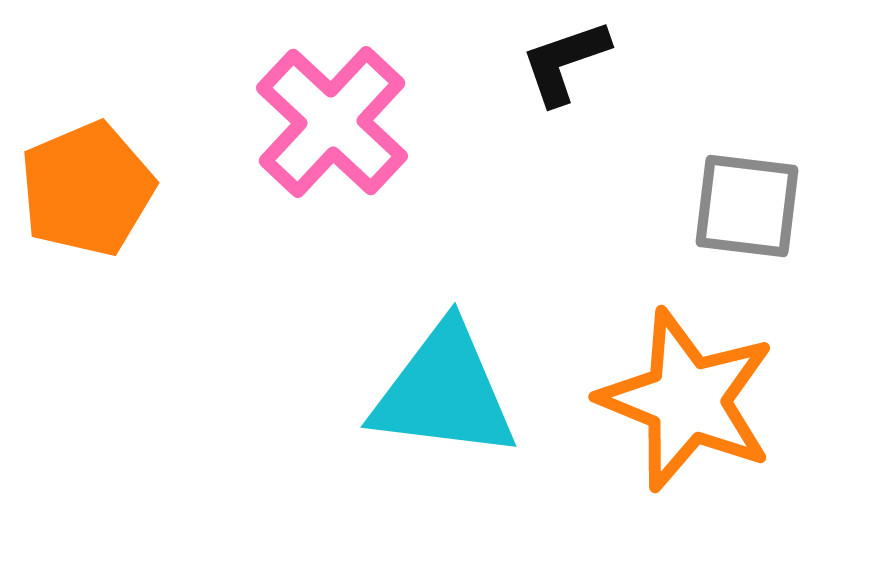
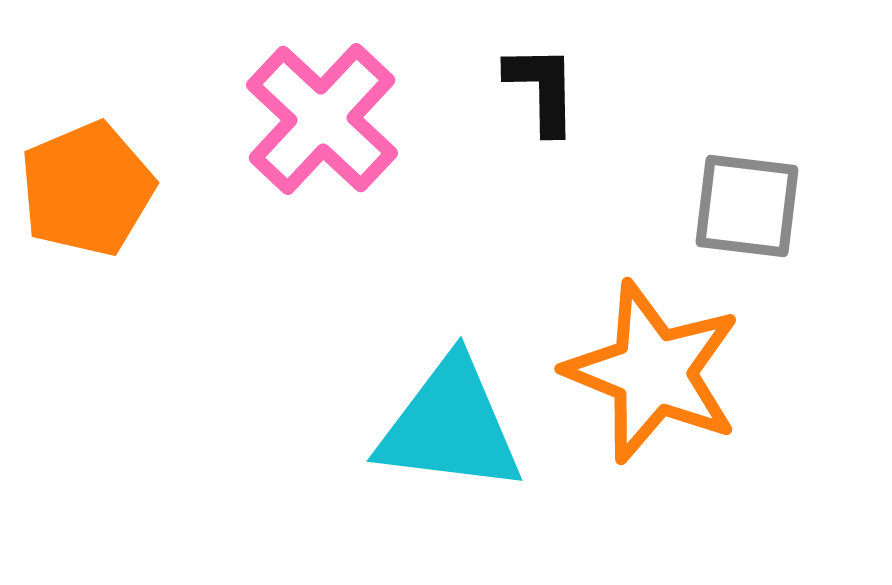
black L-shape: moved 23 px left, 27 px down; rotated 108 degrees clockwise
pink cross: moved 10 px left, 3 px up
cyan triangle: moved 6 px right, 34 px down
orange star: moved 34 px left, 28 px up
